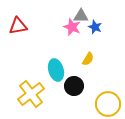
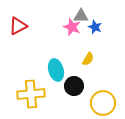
red triangle: rotated 18 degrees counterclockwise
yellow cross: rotated 32 degrees clockwise
yellow circle: moved 5 px left, 1 px up
